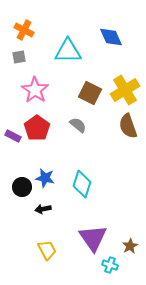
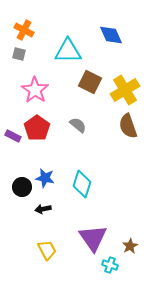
blue diamond: moved 2 px up
gray square: moved 3 px up; rotated 24 degrees clockwise
brown square: moved 11 px up
